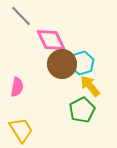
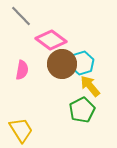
pink diamond: rotated 28 degrees counterclockwise
pink semicircle: moved 5 px right, 17 px up
